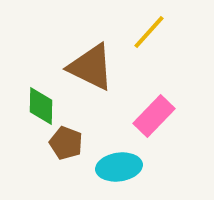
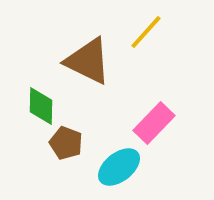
yellow line: moved 3 px left
brown triangle: moved 3 px left, 6 px up
pink rectangle: moved 7 px down
cyan ellipse: rotated 30 degrees counterclockwise
